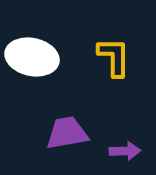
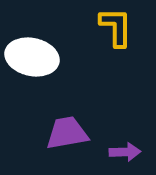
yellow L-shape: moved 2 px right, 30 px up
purple arrow: moved 1 px down
